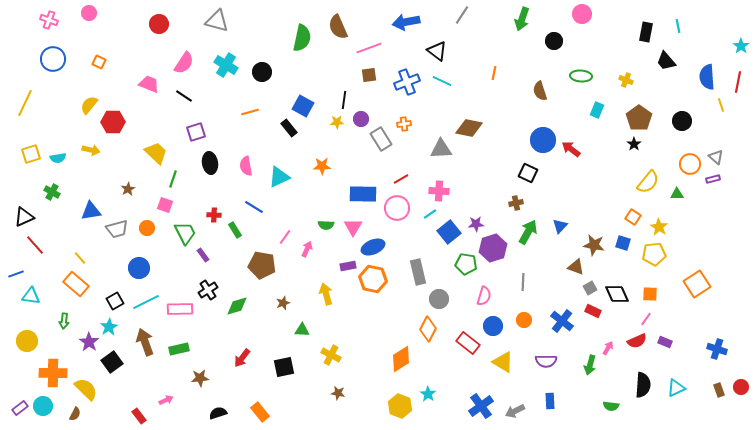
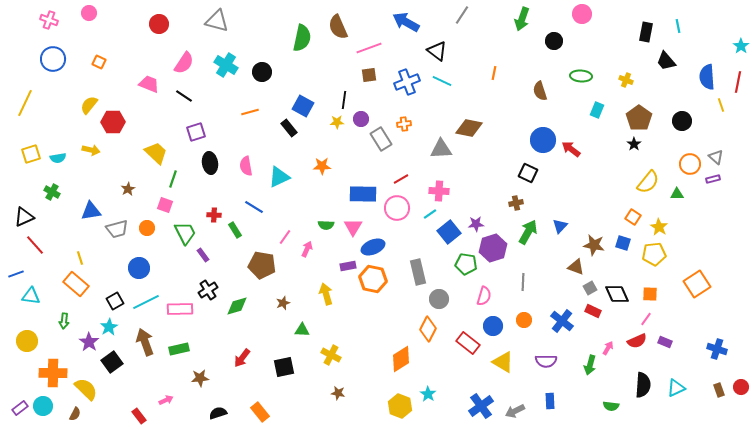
blue arrow at (406, 22): rotated 40 degrees clockwise
yellow line at (80, 258): rotated 24 degrees clockwise
